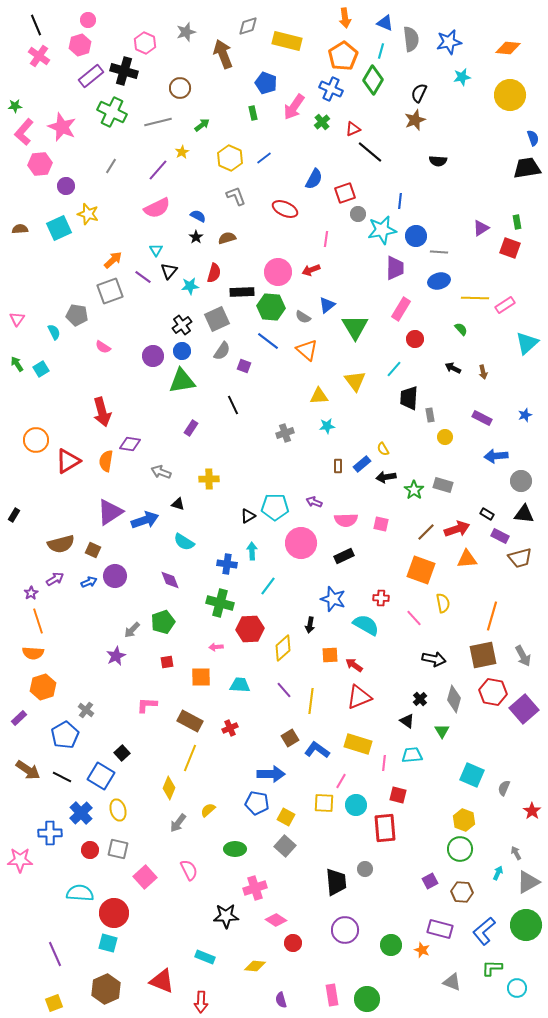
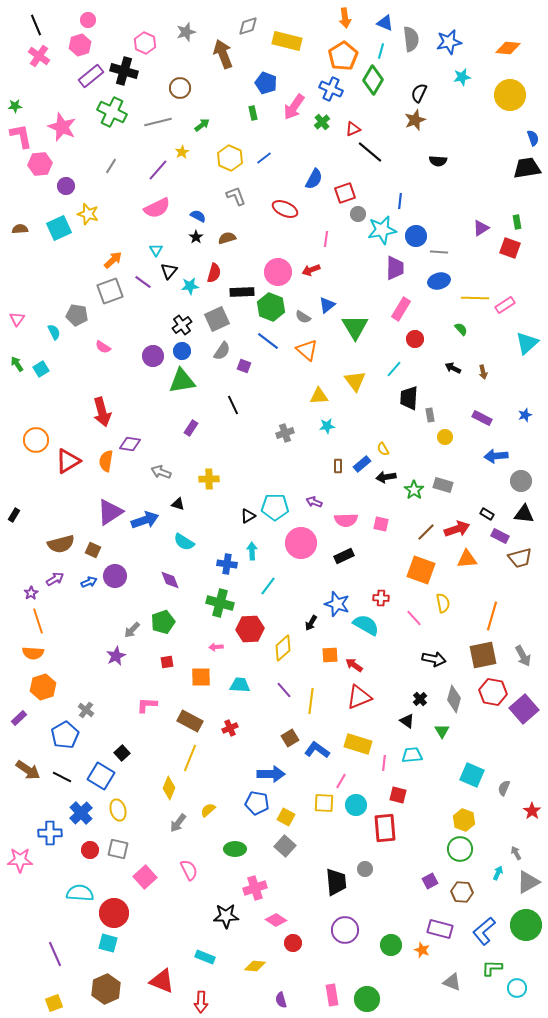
pink L-shape at (24, 132): moved 3 px left, 4 px down; rotated 128 degrees clockwise
purple line at (143, 277): moved 5 px down
green hexagon at (271, 307): rotated 16 degrees clockwise
blue star at (333, 599): moved 4 px right, 5 px down
black arrow at (310, 625): moved 1 px right, 2 px up; rotated 21 degrees clockwise
